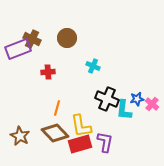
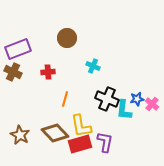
brown cross: moved 19 px left, 33 px down
orange line: moved 8 px right, 9 px up
brown star: moved 1 px up
